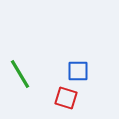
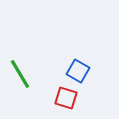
blue square: rotated 30 degrees clockwise
